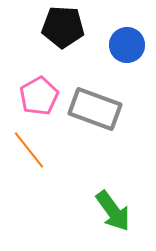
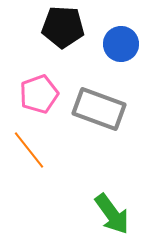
blue circle: moved 6 px left, 1 px up
pink pentagon: moved 2 px up; rotated 9 degrees clockwise
gray rectangle: moved 4 px right
green arrow: moved 1 px left, 3 px down
